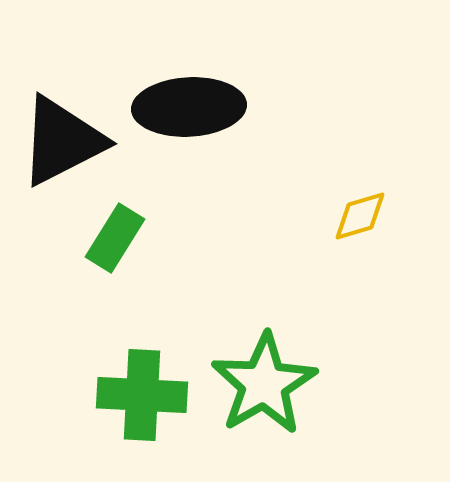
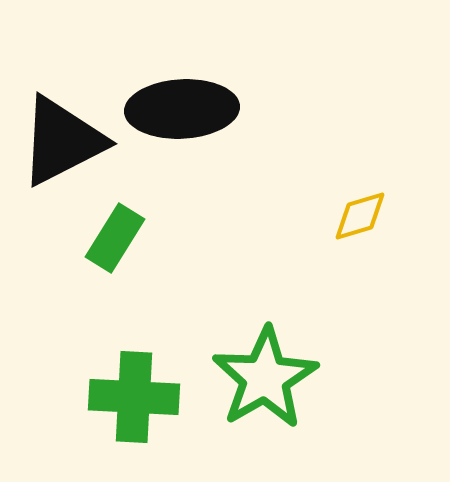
black ellipse: moved 7 px left, 2 px down
green star: moved 1 px right, 6 px up
green cross: moved 8 px left, 2 px down
